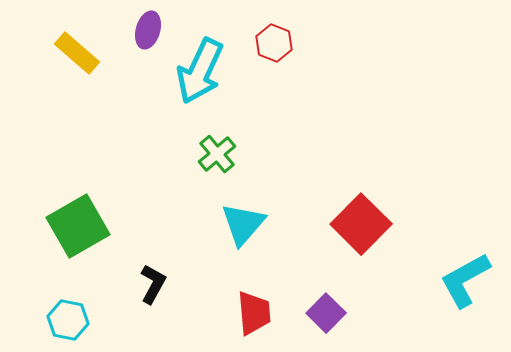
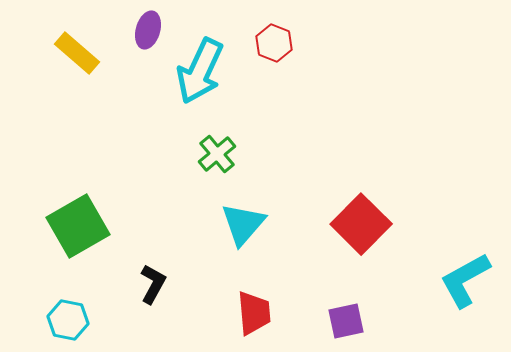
purple square: moved 20 px right, 8 px down; rotated 33 degrees clockwise
